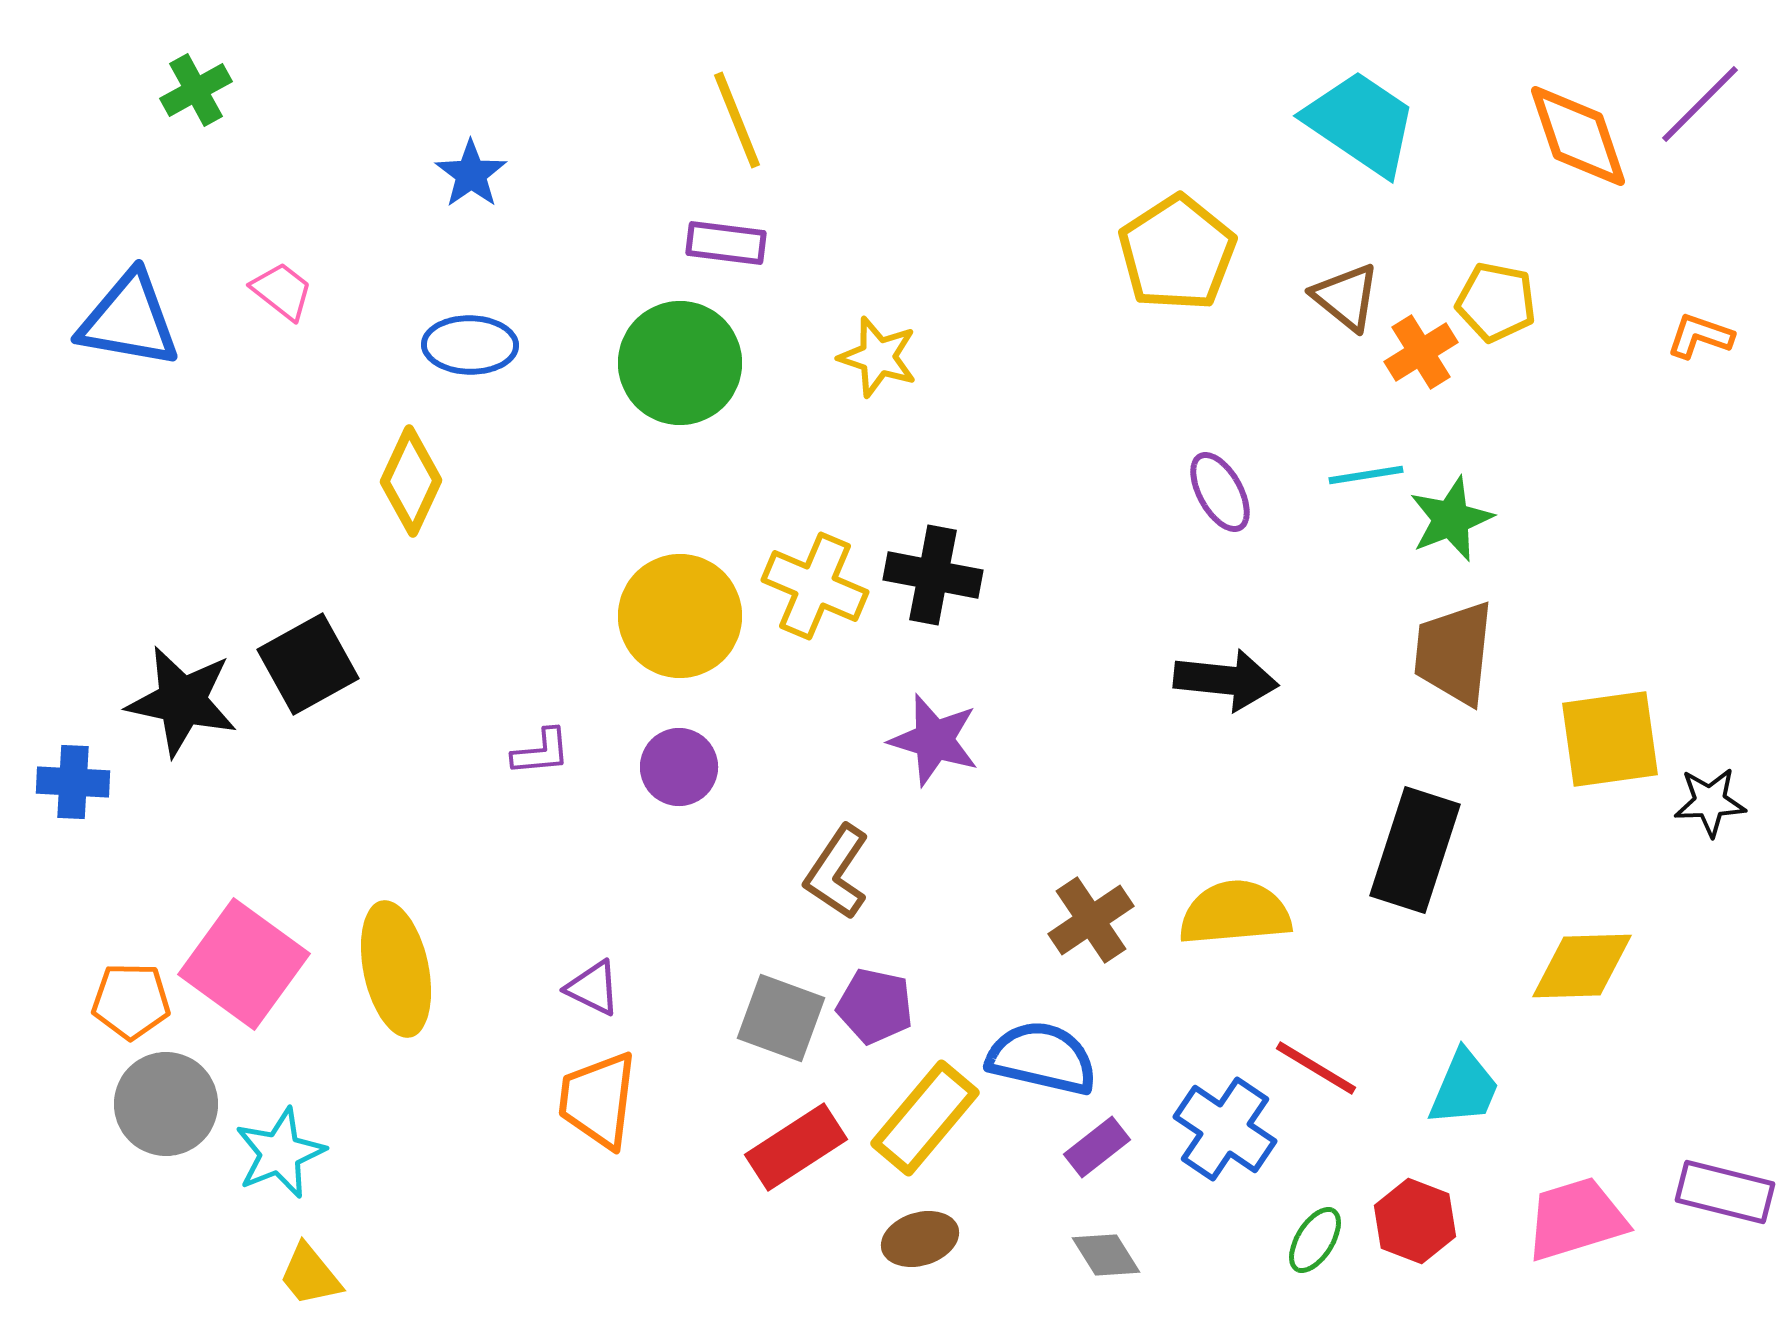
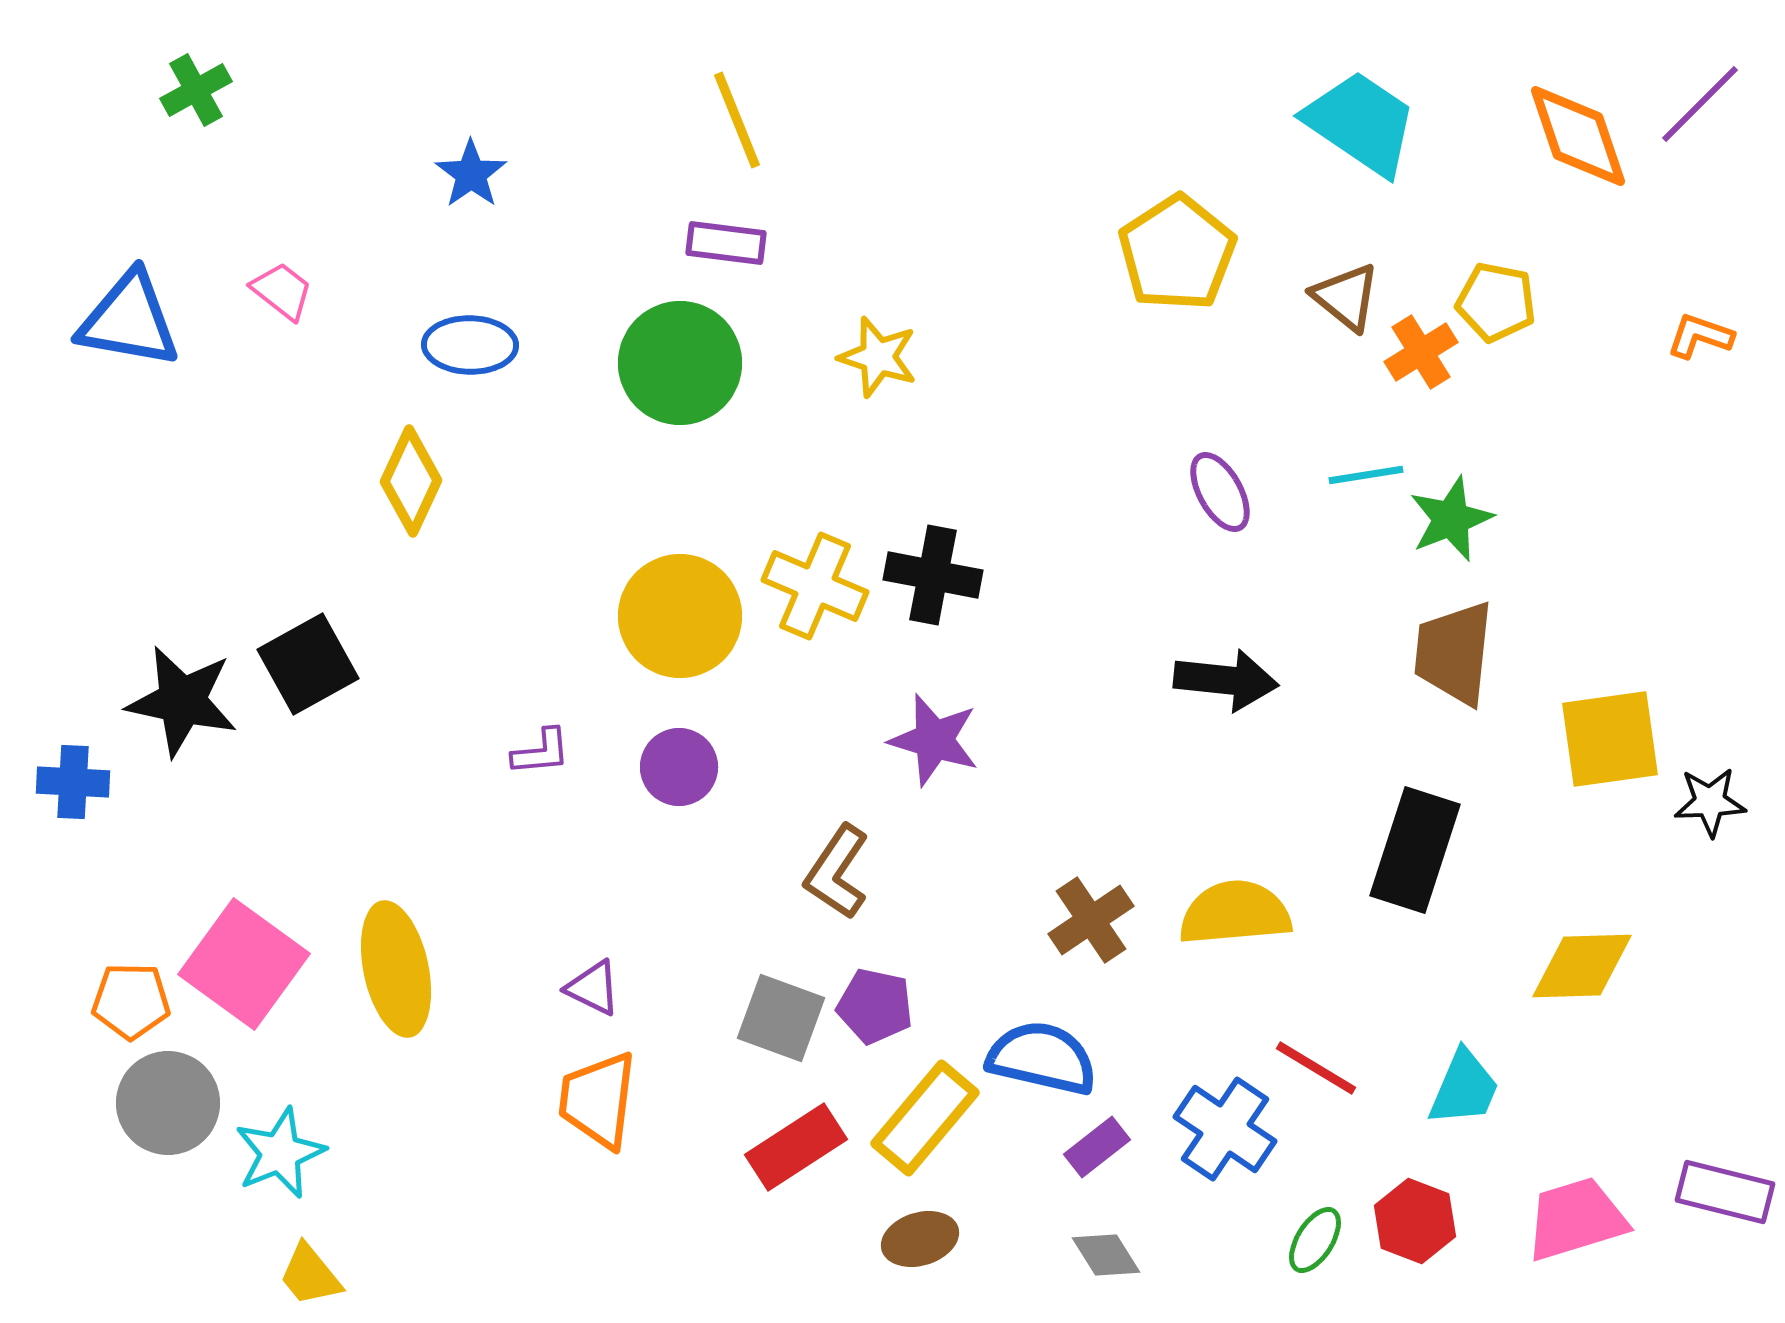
gray circle at (166, 1104): moved 2 px right, 1 px up
